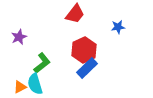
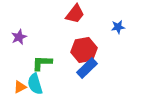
red hexagon: rotated 15 degrees clockwise
green L-shape: rotated 140 degrees counterclockwise
